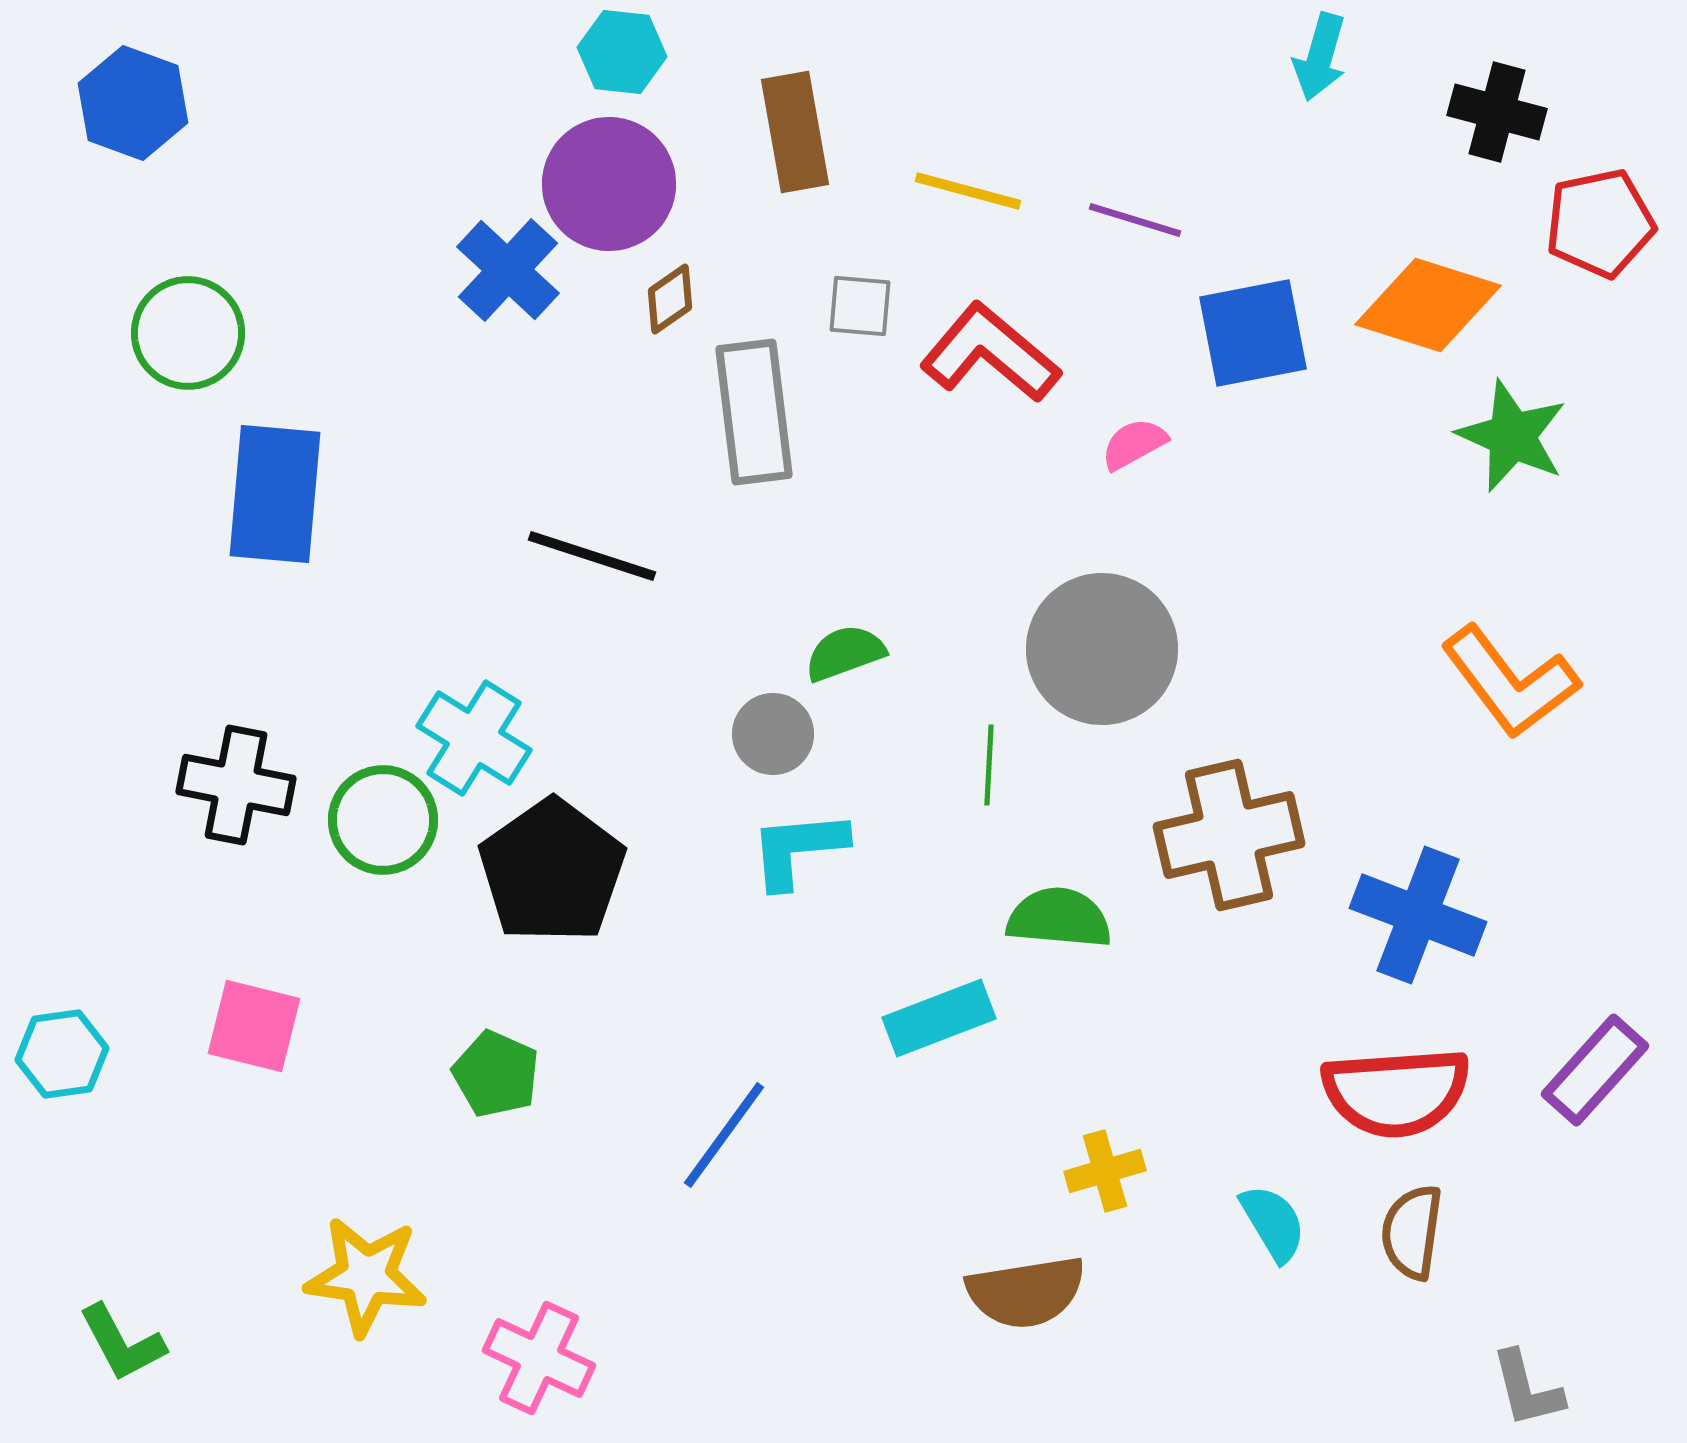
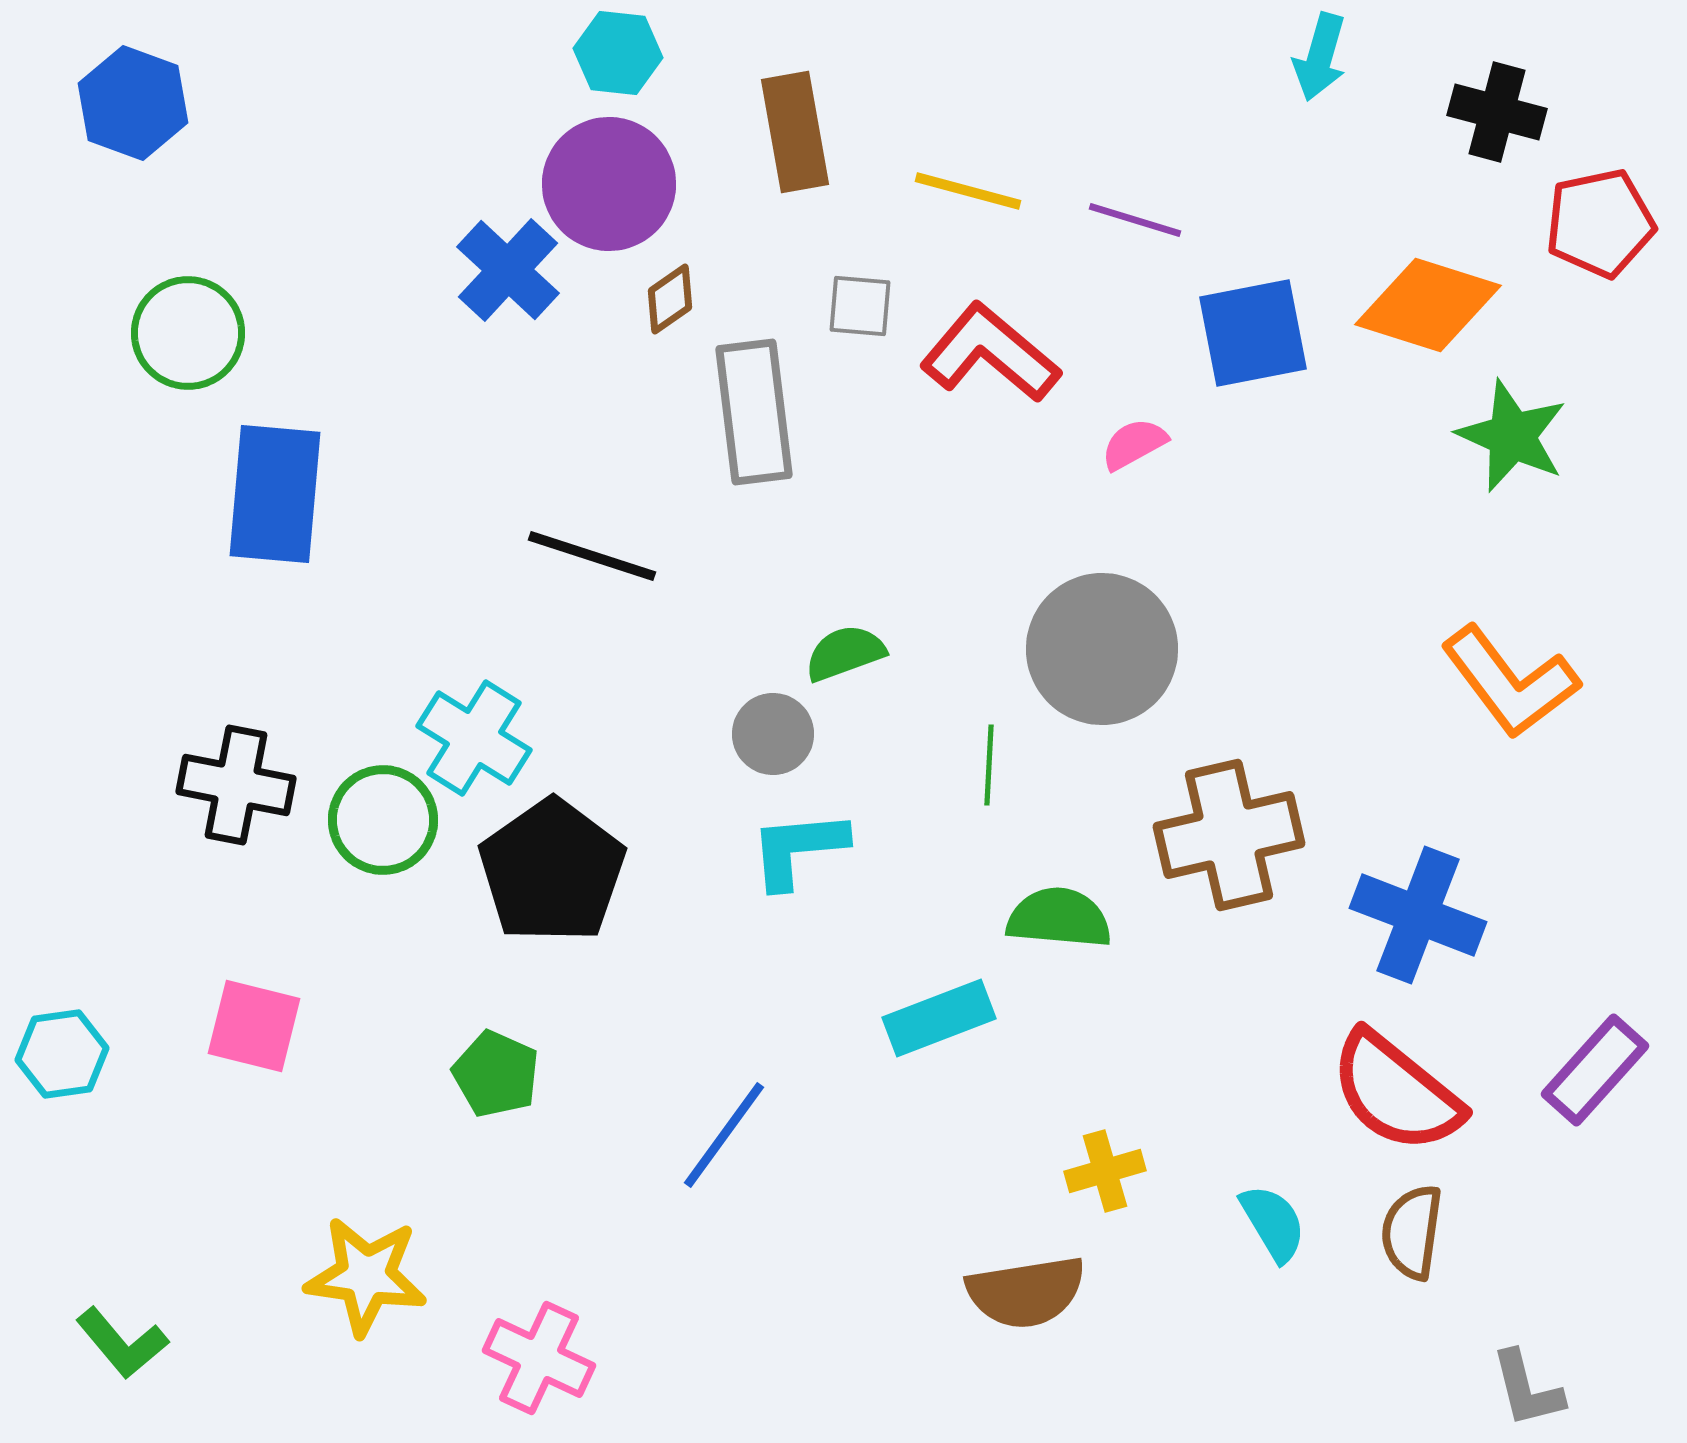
cyan hexagon at (622, 52): moved 4 px left, 1 px down
red semicircle at (1396, 1092): rotated 43 degrees clockwise
green L-shape at (122, 1343): rotated 12 degrees counterclockwise
